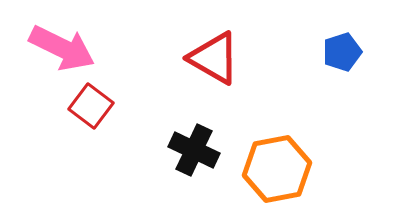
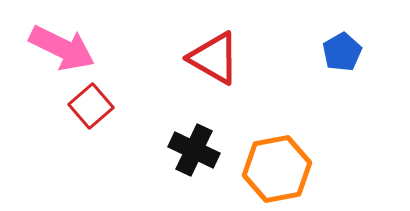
blue pentagon: rotated 12 degrees counterclockwise
red square: rotated 12 degrees clockwise
